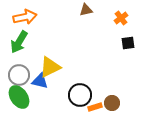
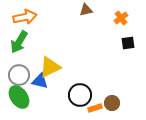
orange rectangle: moved 1 px down
